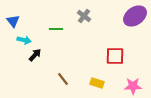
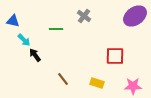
blue triangle: rotated 40 degrees counterclockwise
cyan arrow: rotated 32 degrees clockwise
black arrow: rotated 80 degrees counterclockwise
